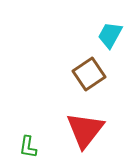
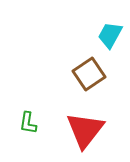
green L-shape: moved 24 px up
